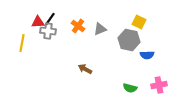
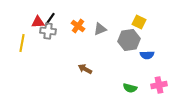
gray hexagon: rotated 20 degrees counterclockwise
